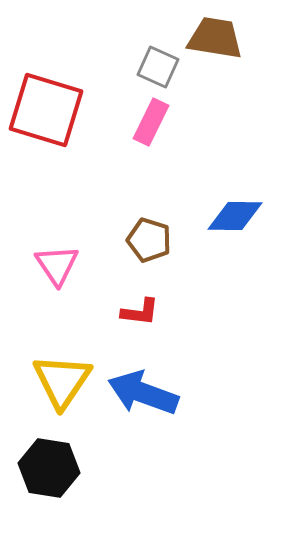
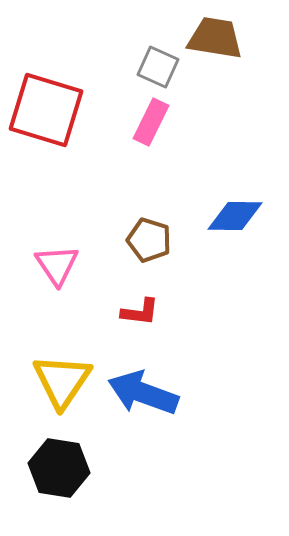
black hexagon: moved 10 px right
